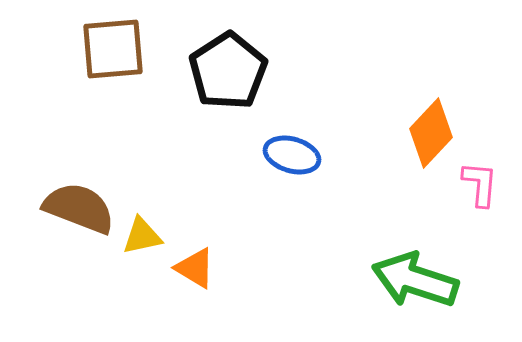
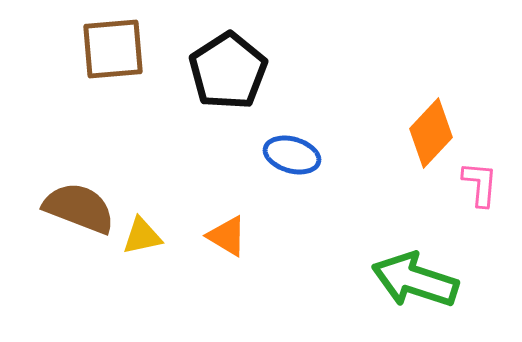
orange triangle: moved 32 px right, 32 px up
